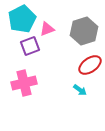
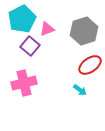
purple square: rotated 30 degrees counterclockwise
